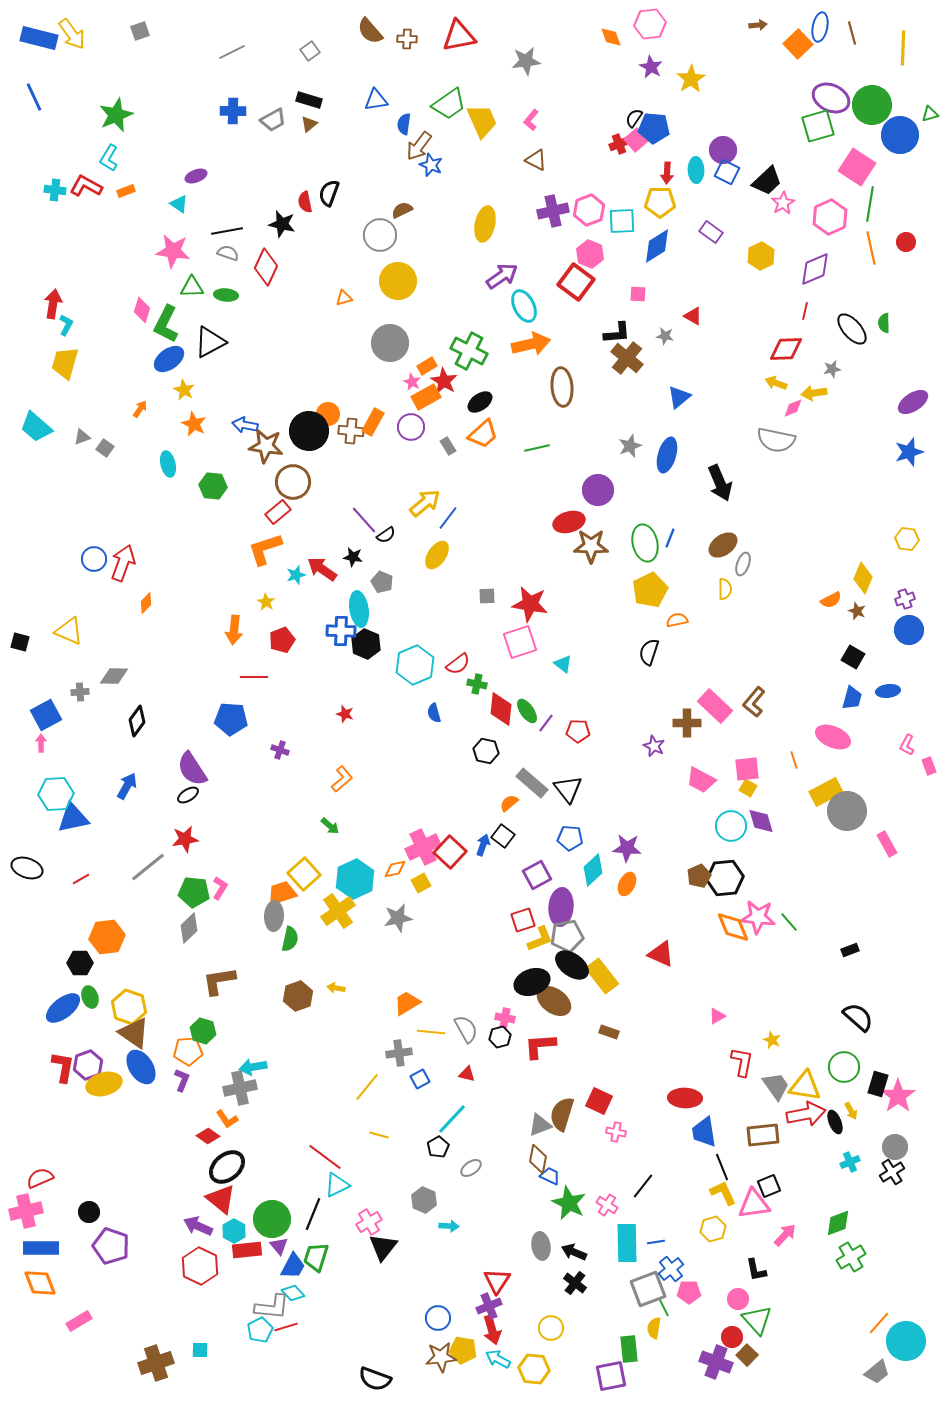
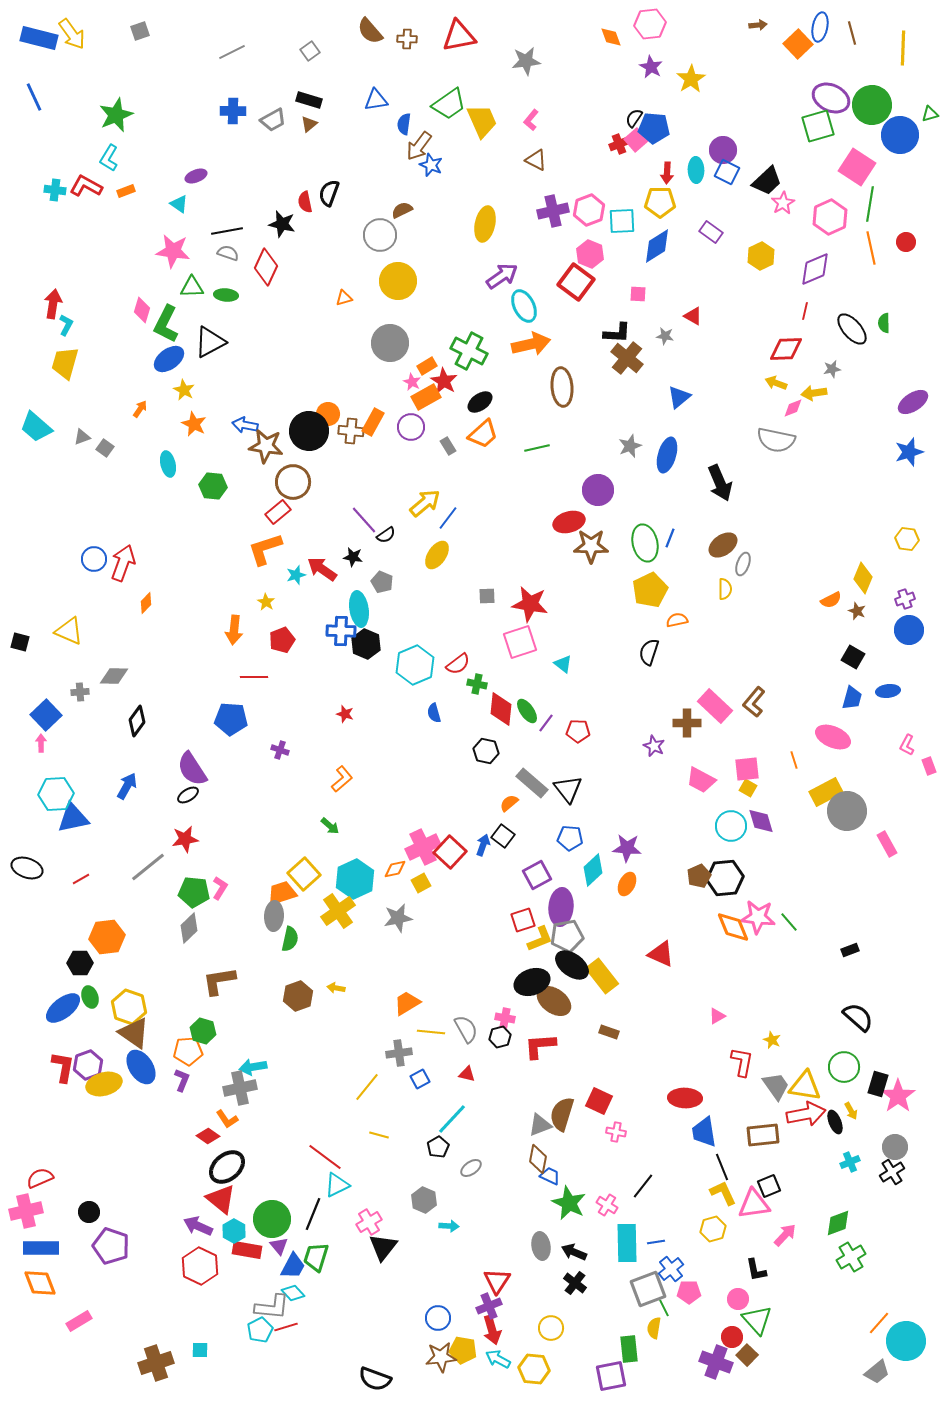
black L-shape at (617, 333): rotated 8 degrees clockwise
blue square at (46, 715): rotated 16 degrees counterclockwise
red rectangle at (247, 1250): rotated 16 degrees clockwise
